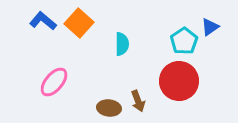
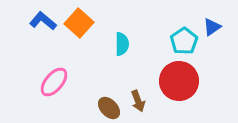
blue triangle: moved 2 px right
brown ellipse: rotated 40 degrees clockwise
